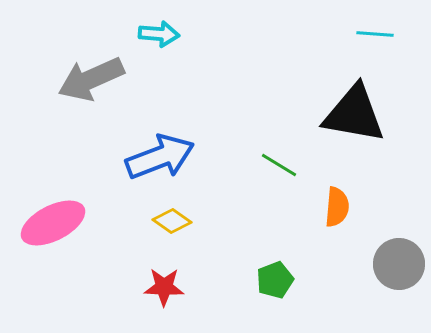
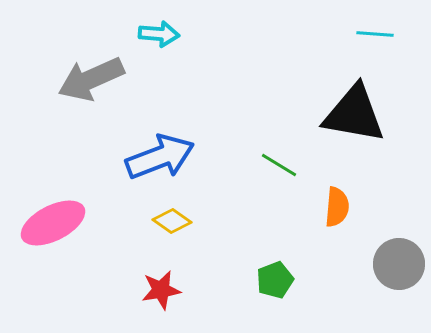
red star: moved 3 px left, 3 px down; rotated 12 degrees counterclockwise
